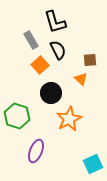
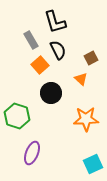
brown square: moved 1 px right, 2 px up; rotated 24 degrees counterclockwise
orange star: moved 17 px right; rotated 25 degrees clockwise
purple ellipse: moved 4 px left, 2 px down
